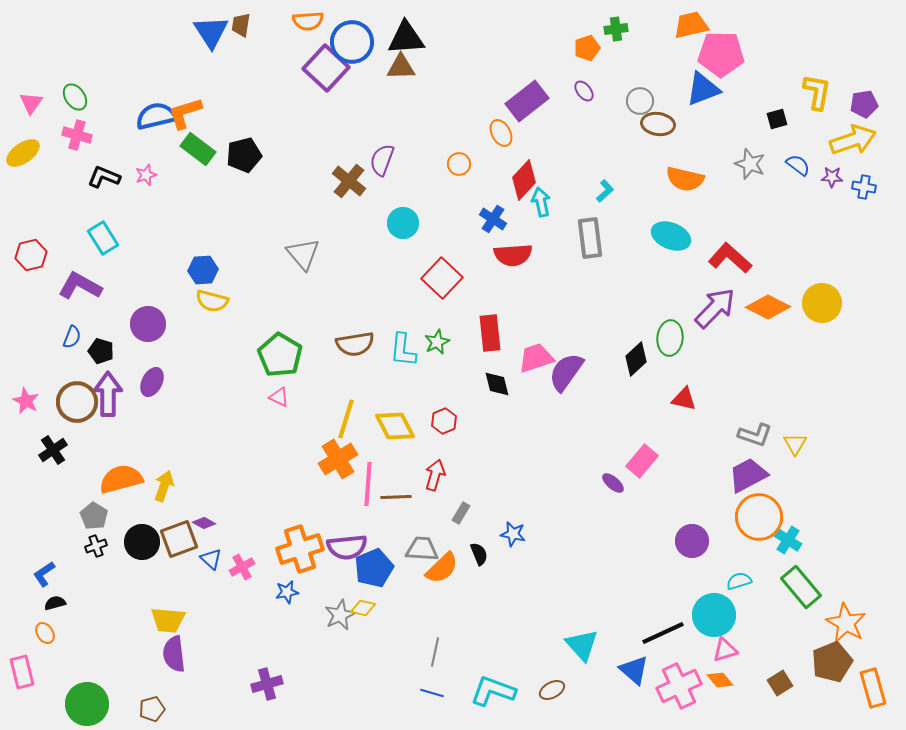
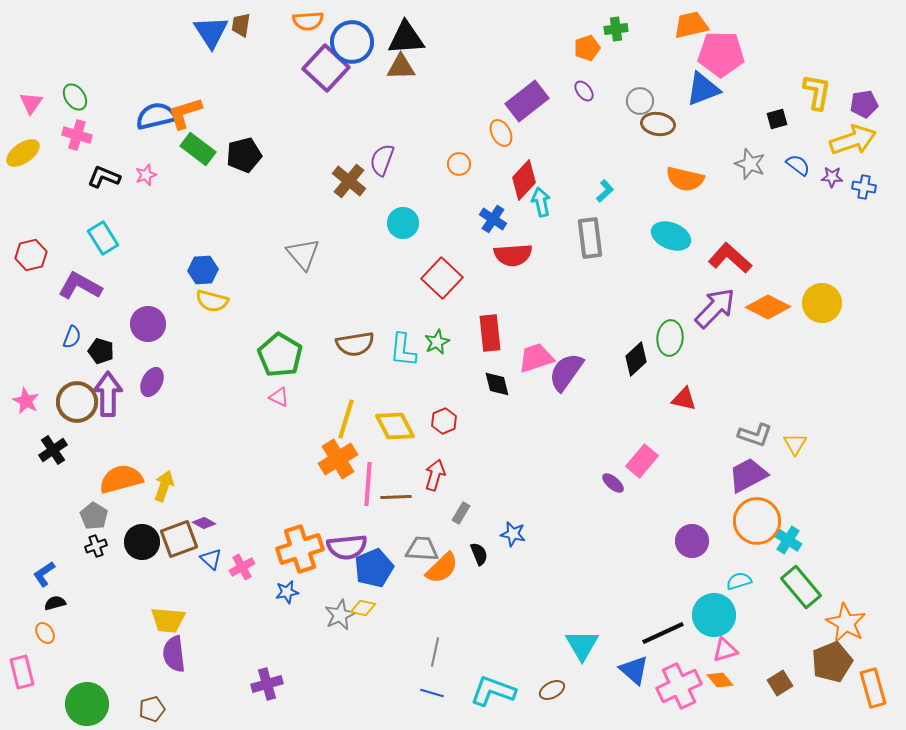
orange circle at (759, 517): moved 2 px left, 4 px down
cyan triangle at (582, 645): rotated 12 degrees clockwise
